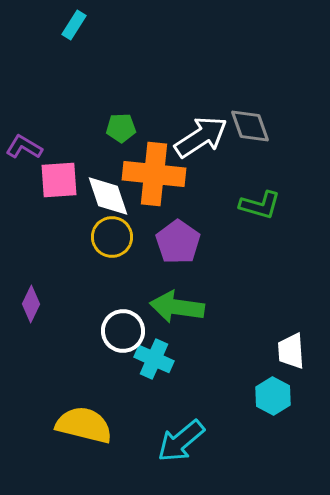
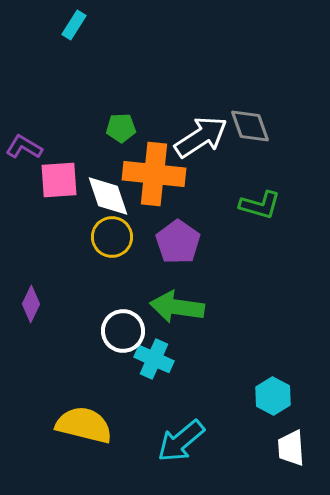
white trapezoid: moved 97 px down
